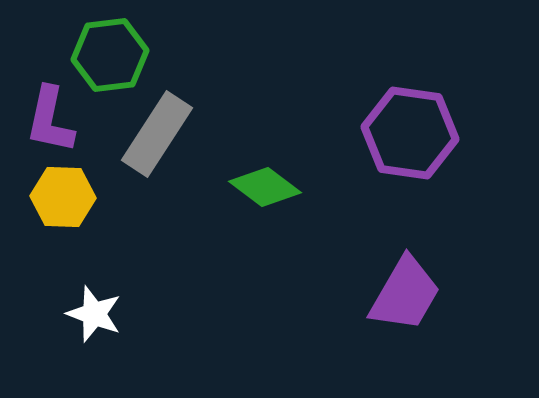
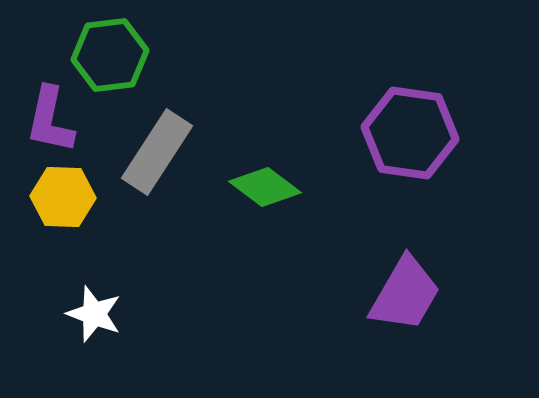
gray rectangle: moved 18 px down
